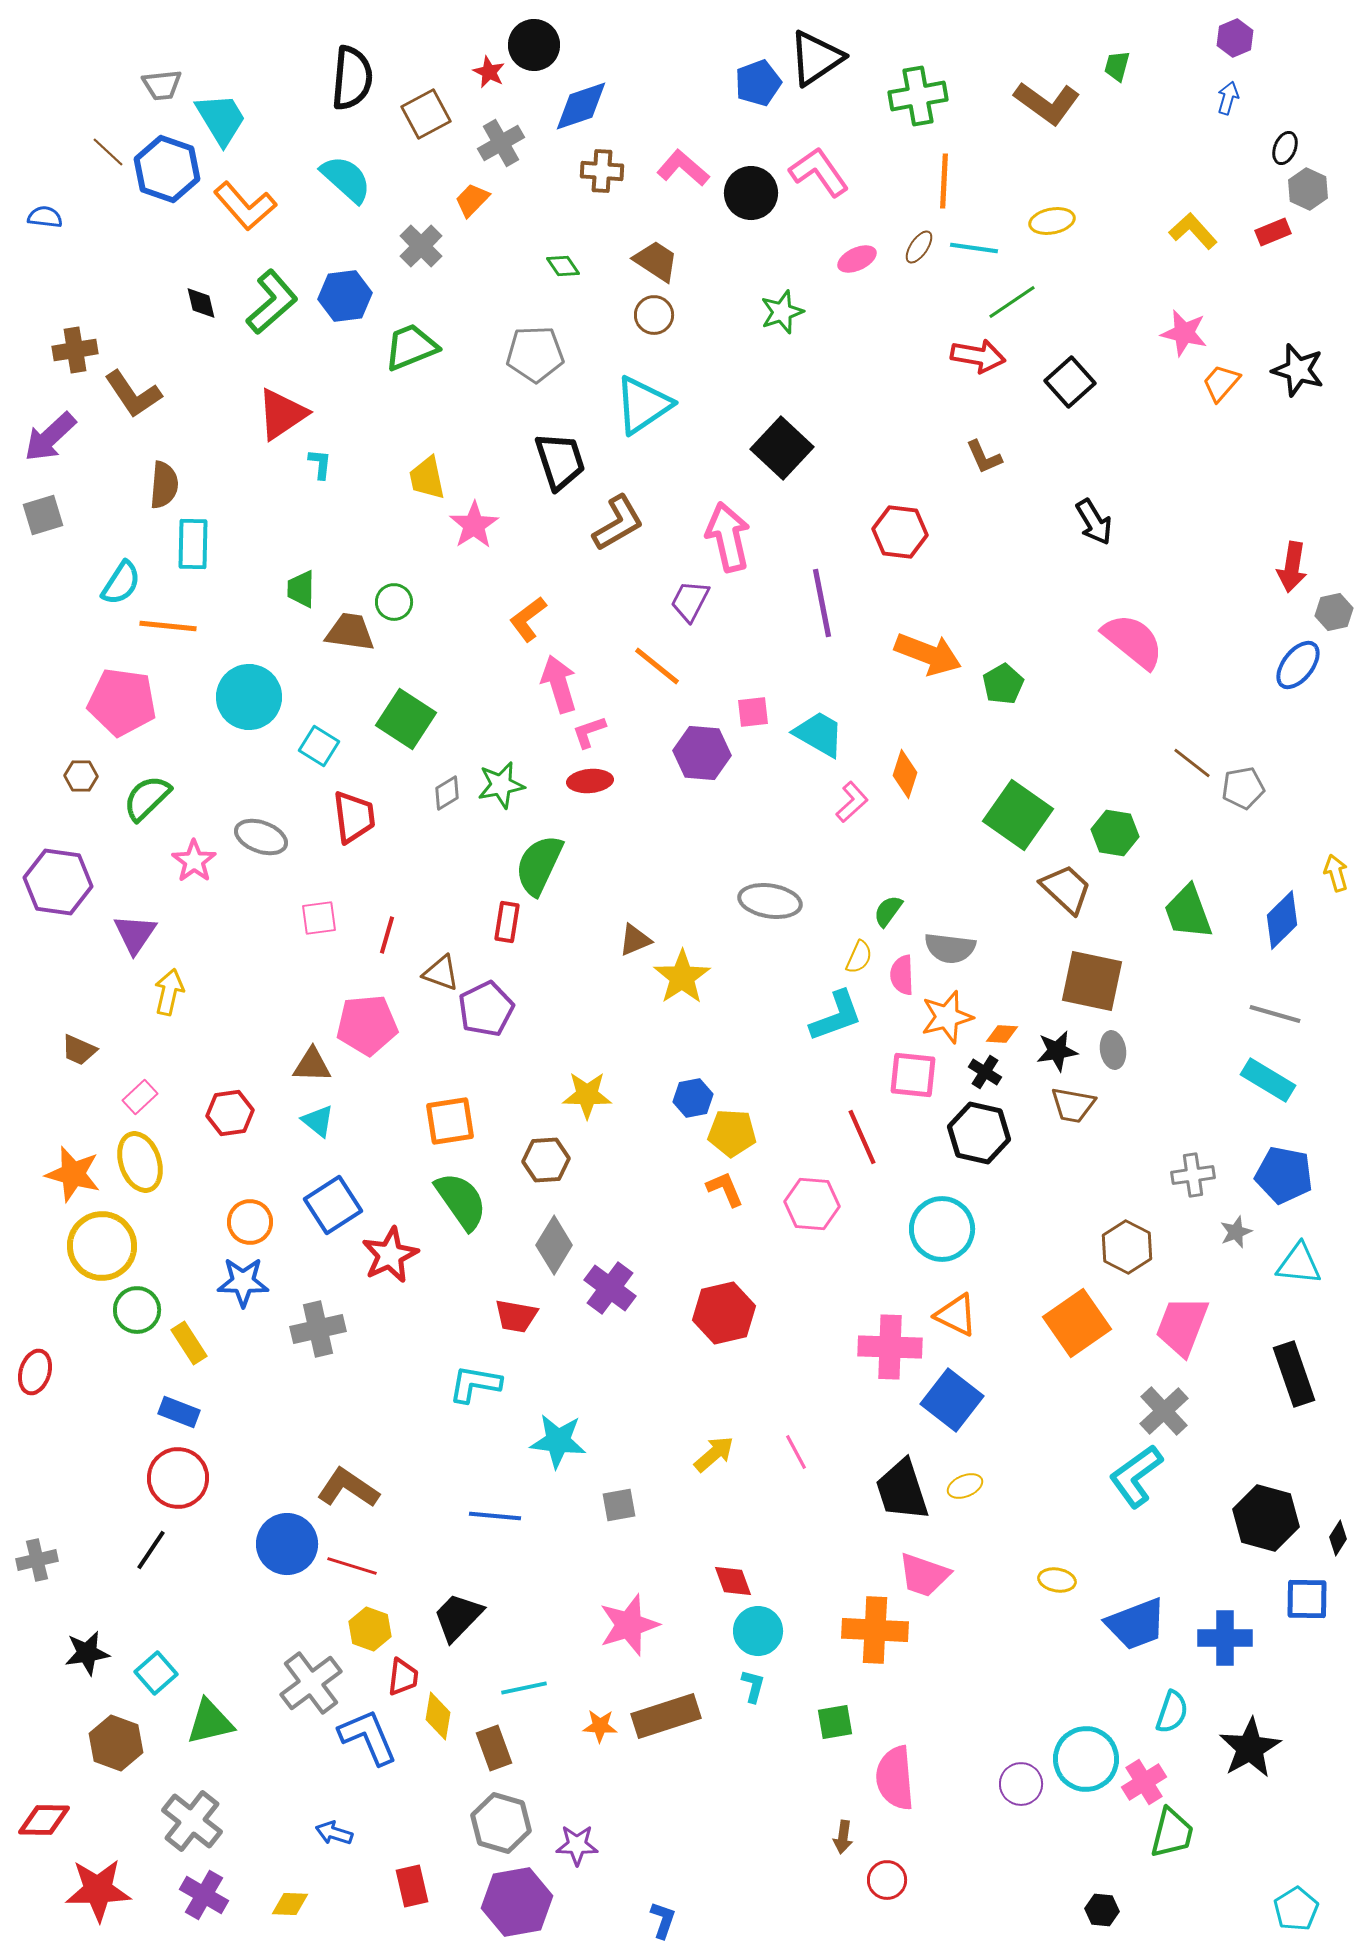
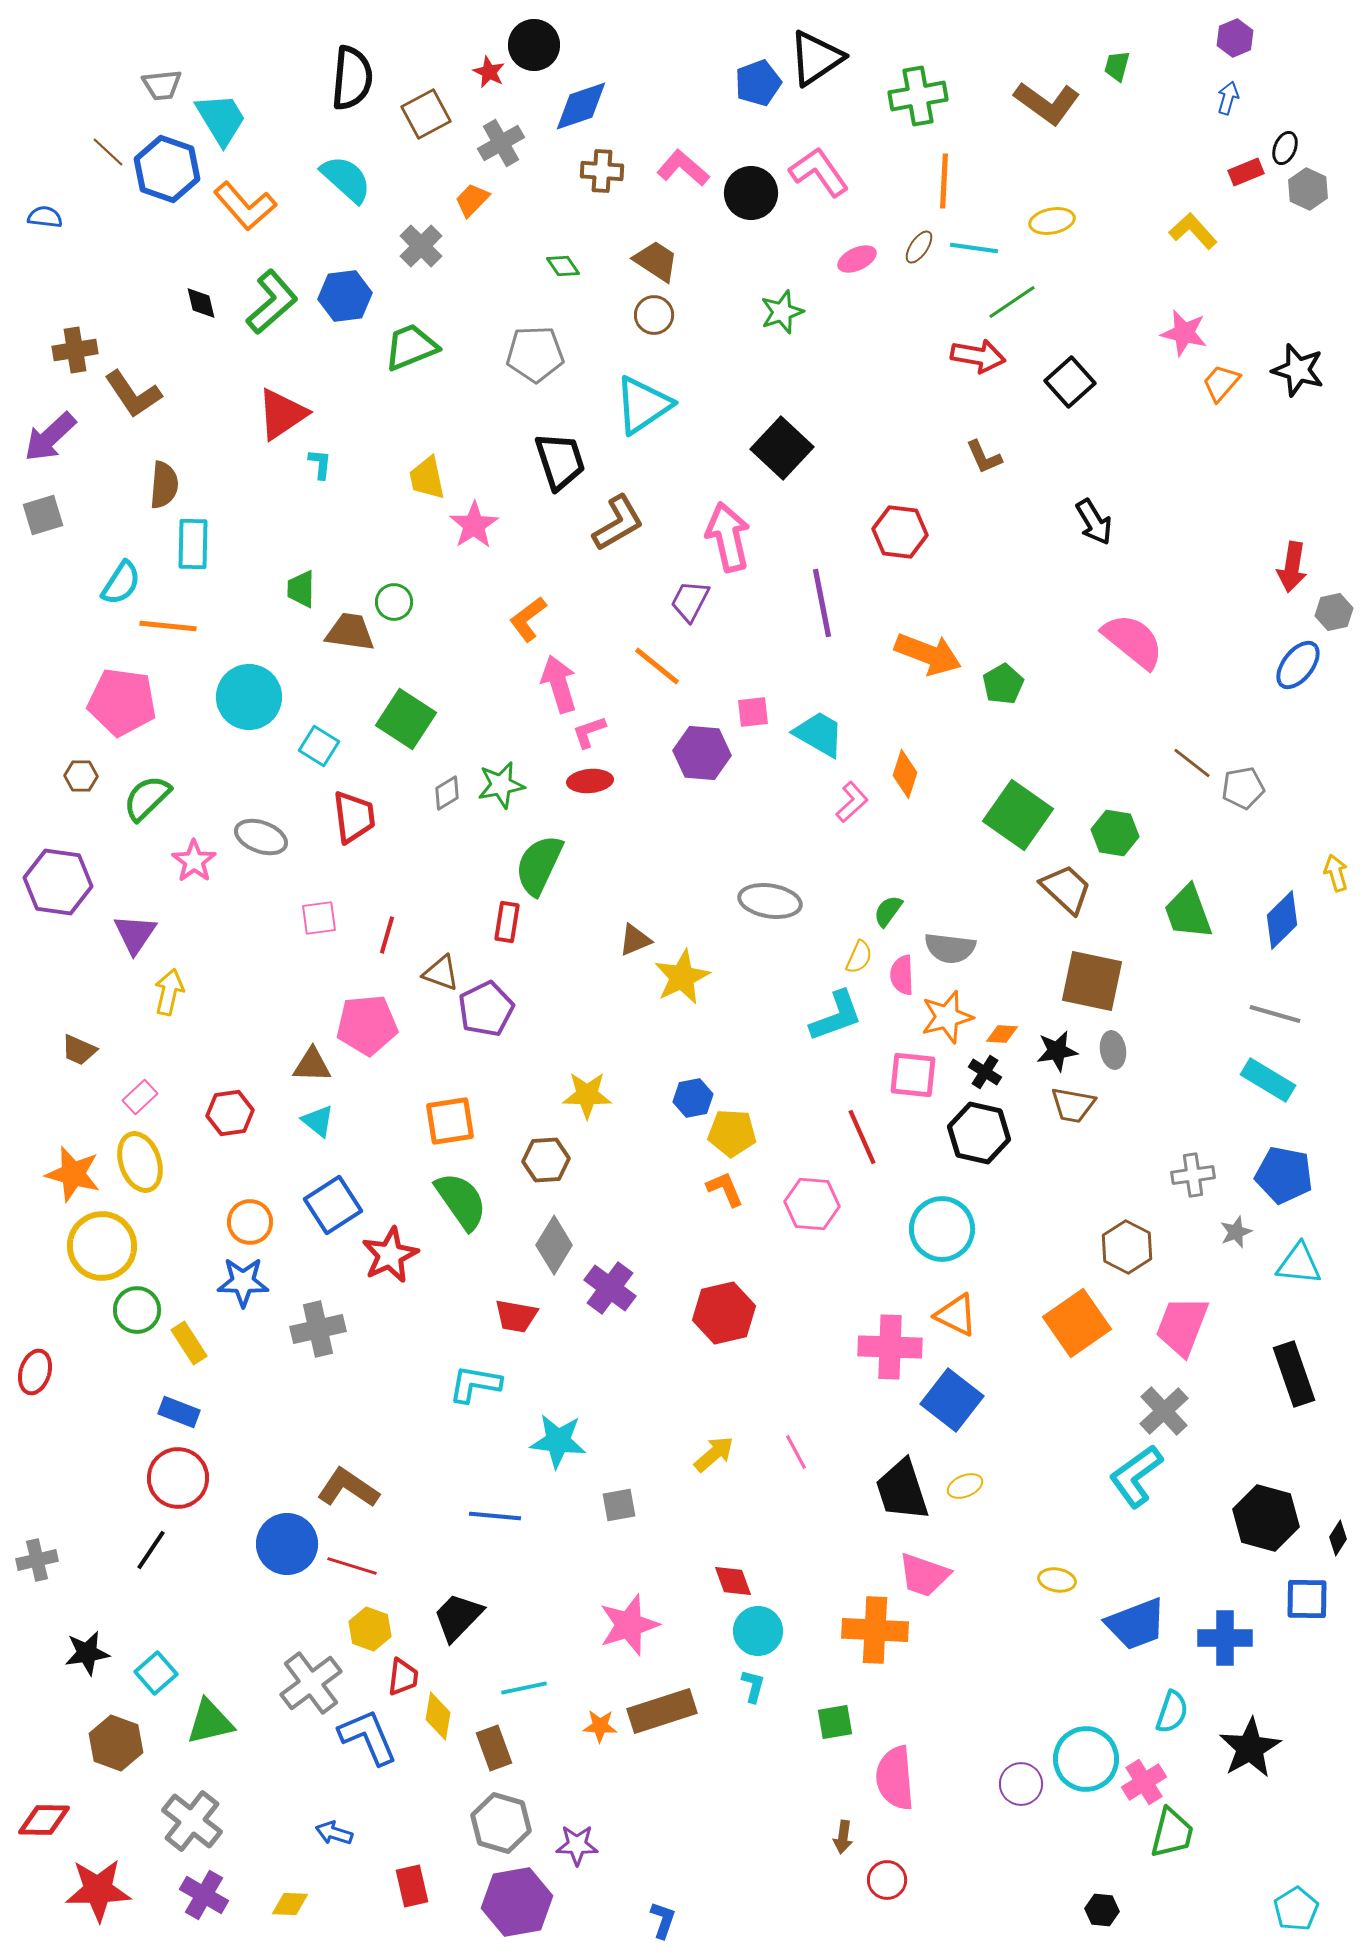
red rectangle at (1273, 232): moved 27 px left, 60 px up
yellow star at (682, 977): rotated 8 degrees clockwise
brown rectangle at (666, 1716): moved 4 px left, 5 px up
